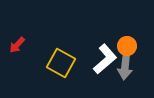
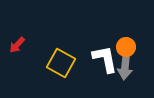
orange circle: moved 1 px left, 1 px down
white L-shape: rotated 60 degrees counterclockwise
